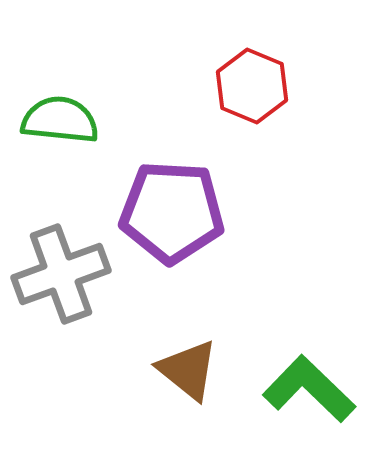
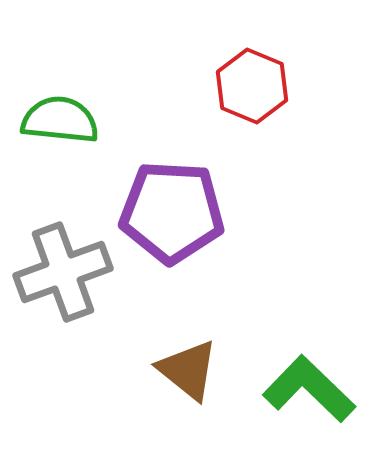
gray cross: moved 2 px right, 2 px up
